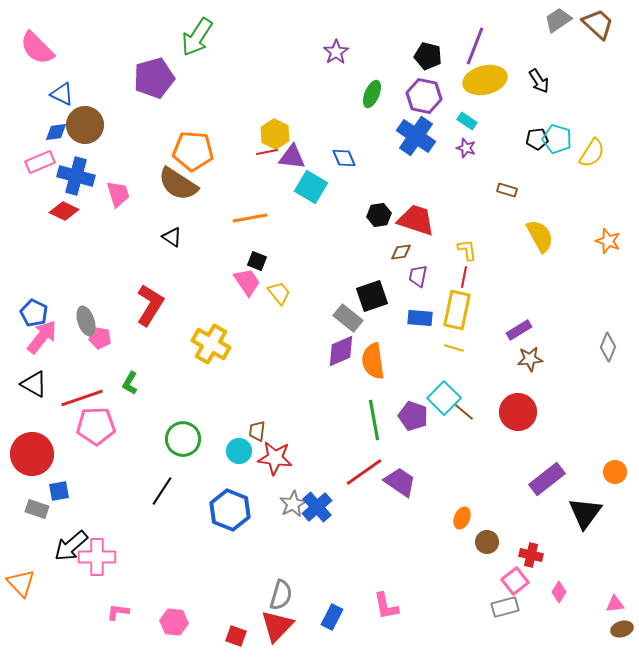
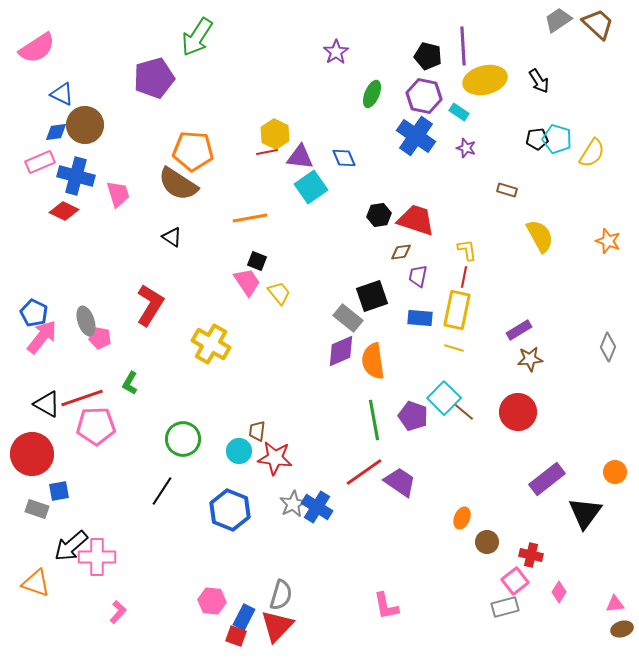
purple line at (475, 46): moved 12 px left; rotated 24 degrees counterclockwise
pink semicircle at (37, 48): rotated 78 degrees counterclockwise
cyan rectangle at (467, 121): moved 8 px left, 9 px up
purple triangle at (292, 157): moved 8 px right
cyan square at (311, 187): rotated 24 degrees clockwise
black triangle at (34, 384): moved 13 px right, 20 px down
blue cross at (317, 507): rotated 16 degrees counterclockwise
orange triangle at (21, 583): moved 15 px right; rotated 28 degrees counterclockwise
pink L-shape at (118, 612): rotated 125 degrees clockwise
blue rectangle at (332, 617): moved 88 px left
pink hexagon at (174, 622): moved 38 px right, 21 px up
